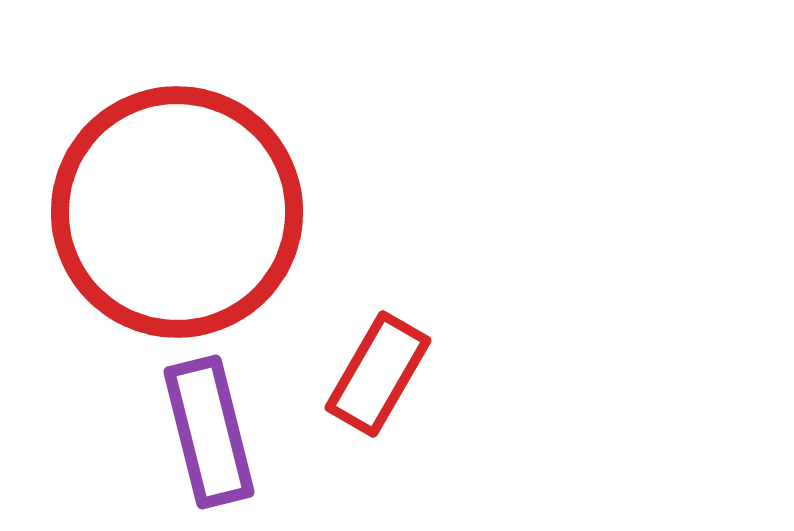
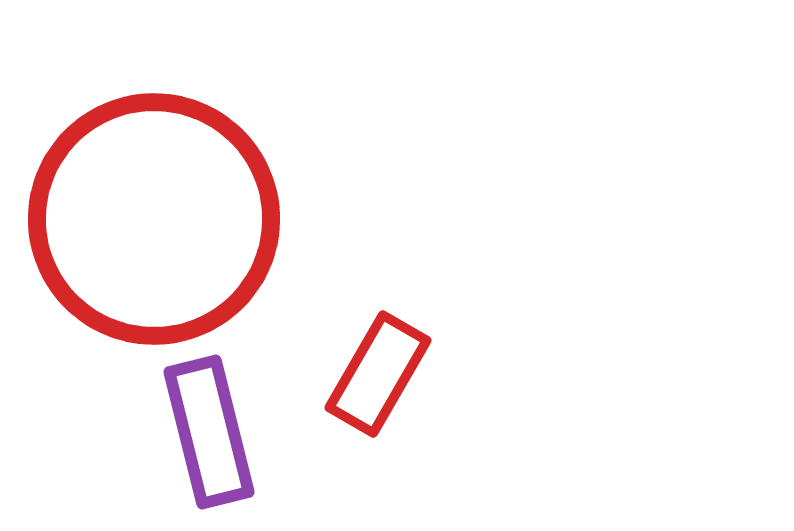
red circle: moved 23 px left, 7 px down
